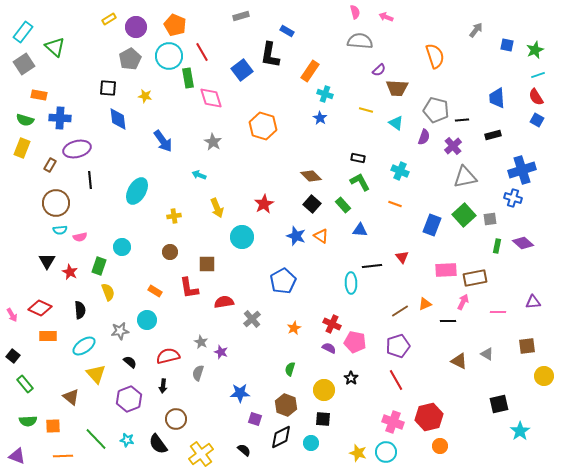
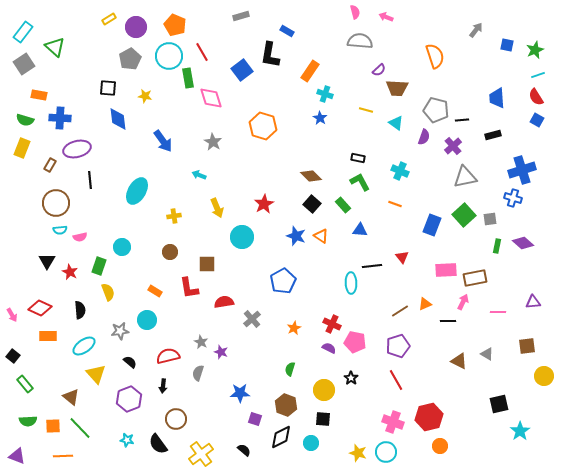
green line at (96, 439): moved 16 px left, 11 px up
